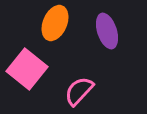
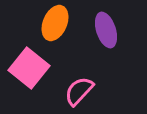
purple ellipse: moved 1 px left, 1 px up
pink square: moved 2 px right, 1 px up
